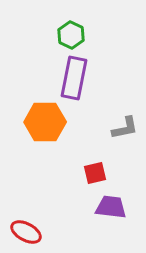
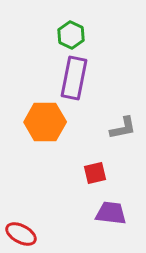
gray L-shape: moved 2 px left
purple trapezoid: moved 6 px down
red ellipse: moved 5 px left, 2 px down
